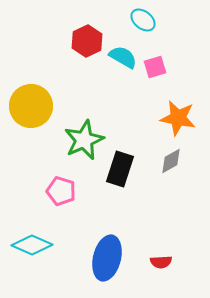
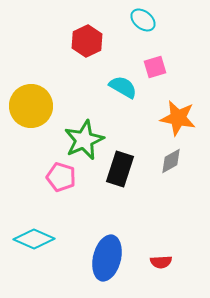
cyan semicircle: moved 30 px down
pink pentagon: moved 14 px up
cyan diamond: moved 2 px right, 6 px up
